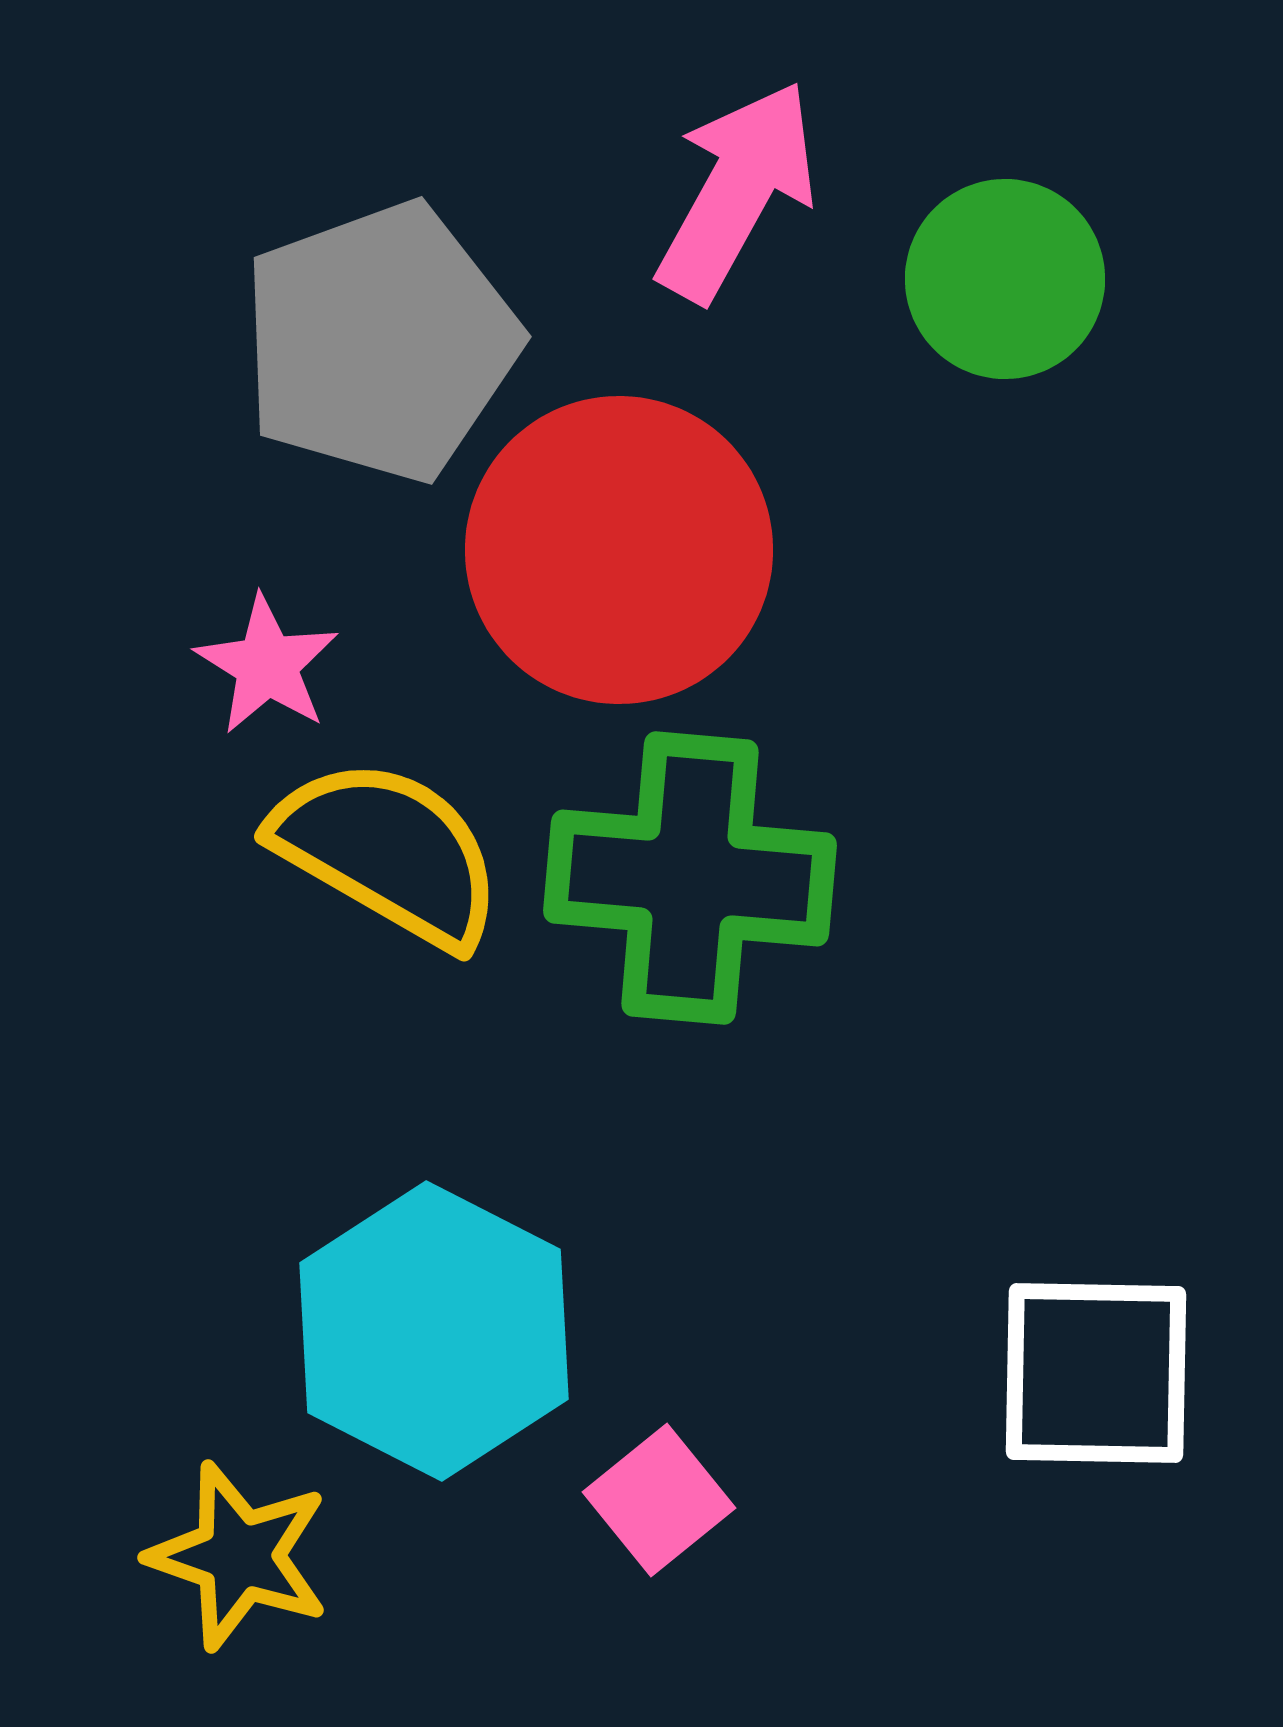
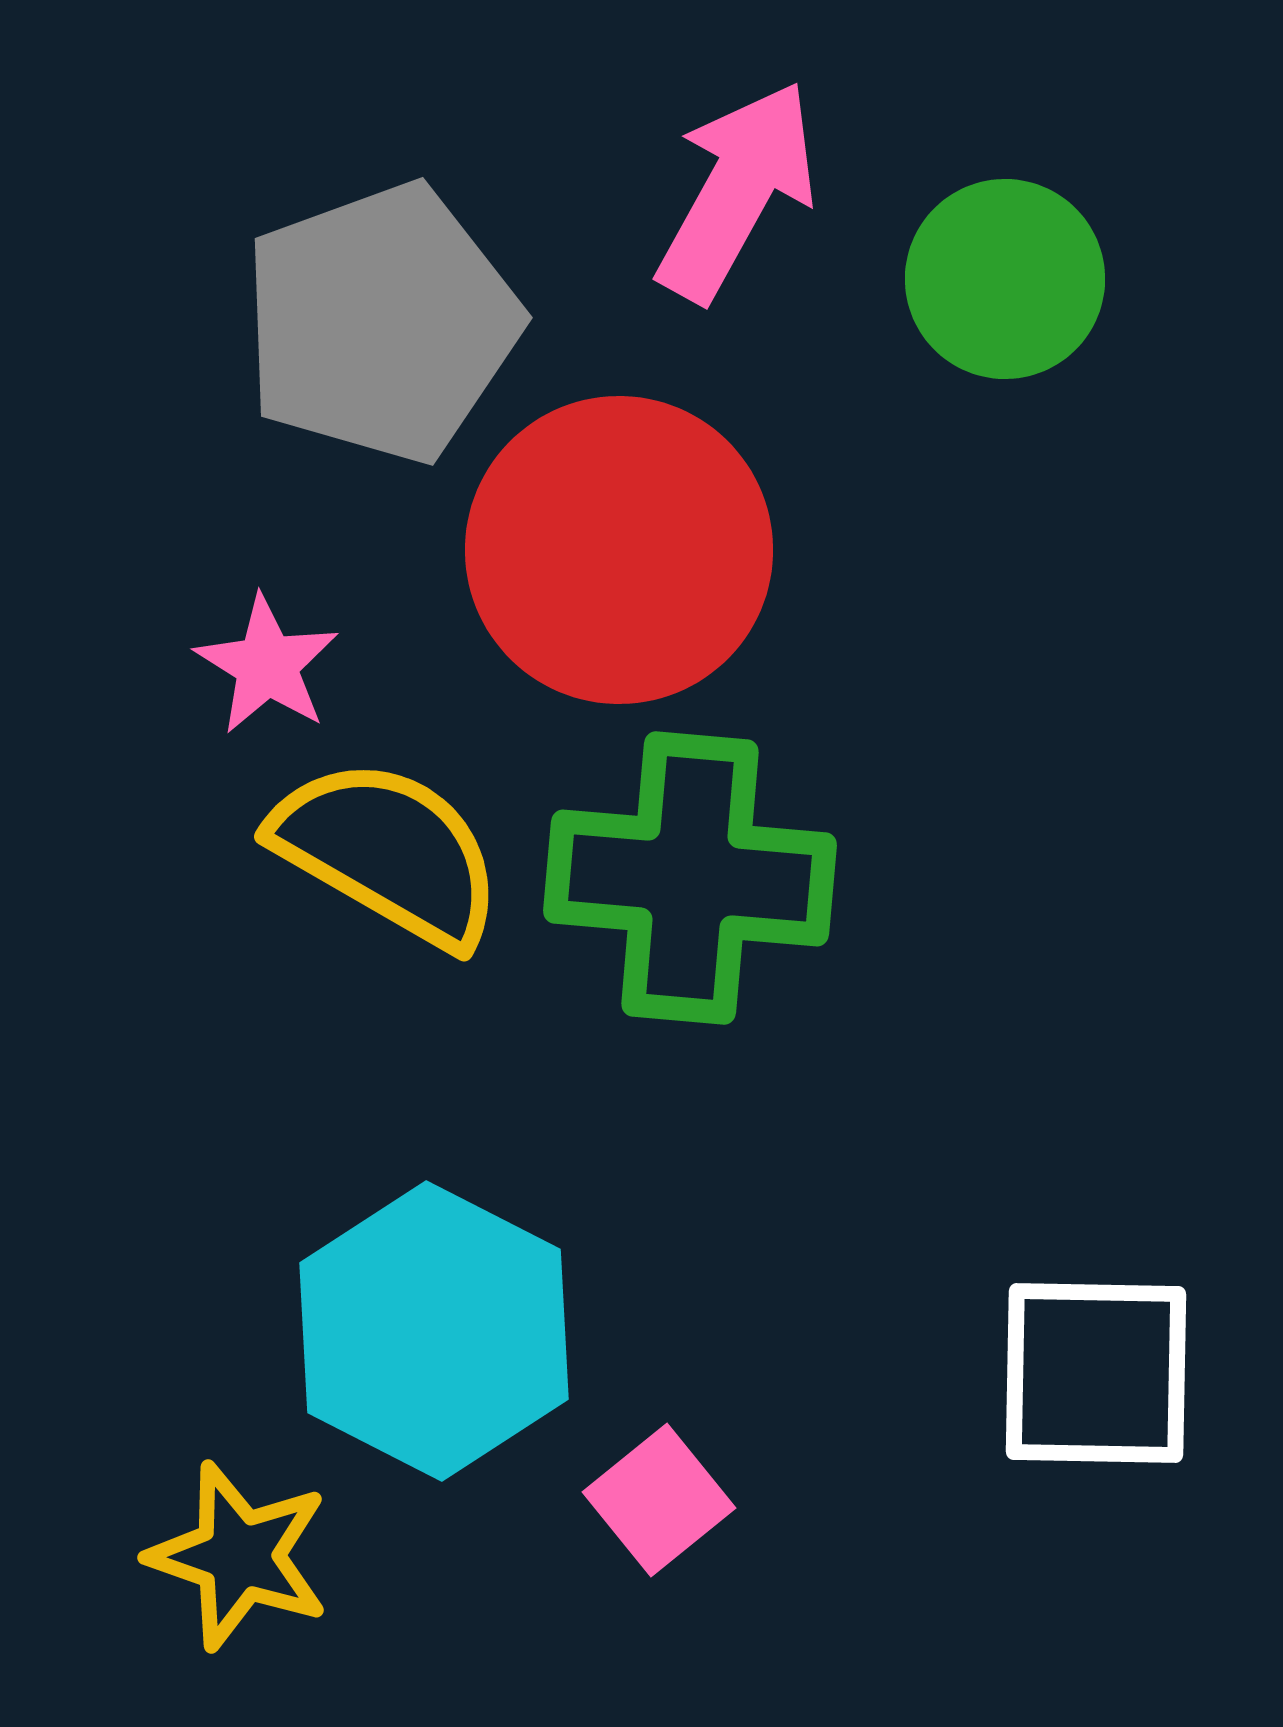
gray pentagon: moved 1 px right, 19 px up
